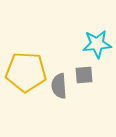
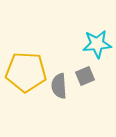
gray square: moved 1 px right, 1 px down; rotated 18 degrees counterclockwise
